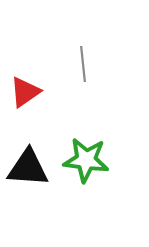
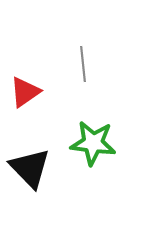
green star: moved 7 px right, 17 px up
black triangle: moved 2 px right; rotated 42 degrees clockwise
